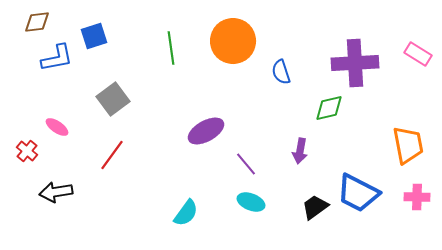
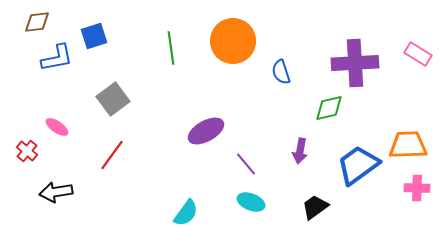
orange trapezoid: rotated 81 degrees counterclockwise
blue trapezoid: moved 28 px up; rotated 117 degrees clockwise
pink cross: moved 9 px up
